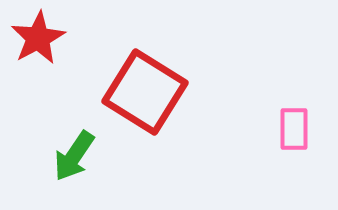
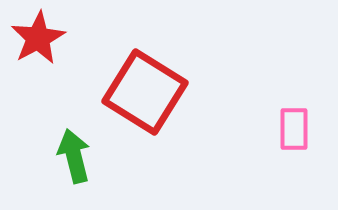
green arrow: rotated 132 degrees clockwise
